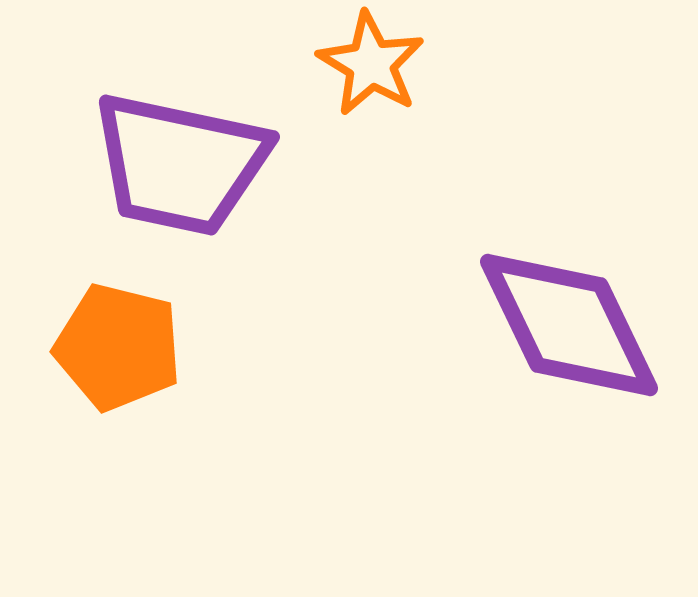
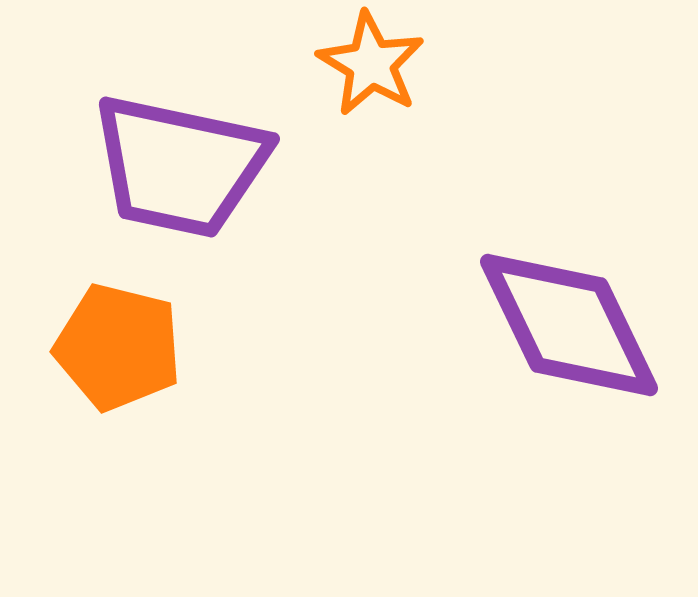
purple trapezoid: moved 2 px down
